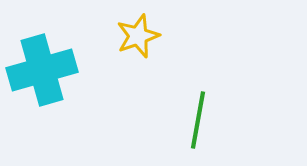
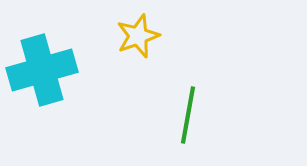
green line: moved 10 px left, 5 px up
